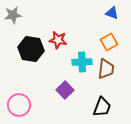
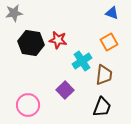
gray star: moved 1 px right, 2 px up
black hexagon: moved 6 px up
cyan cross: moved 1 px up; rotated 30 degrees counterclockwise
brown trapezoid: moved 2 px left, 6 px down
pink circle: moved 9 px right
